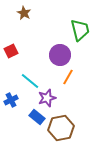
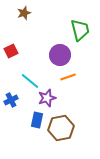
brown star: rotated 24 degrees clockwise
orange line: rotated 42 degrees clockwise
blue rectangle: moved 3 px down; rotated 63 degrees clockwise
